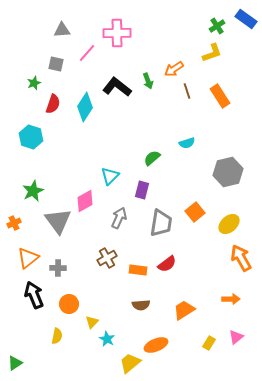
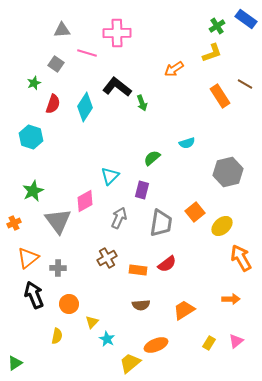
pink line at (87, 53): rotated 66 degrees clockwise
gray square at (56, 64): rotated 21 degrees clockwise
green arrow at (148, 81): moved 6 px left, 22 px down
brown line at (187, 91): moved 58 px right, 7 px up; rotated 42 degrees counterclockwise
yellow ellipse at (229, 224): moved 7 px left, 2 px down
pink triangle at (236, 337): moved 4 px down
